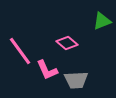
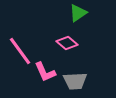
green triangle: moved 24 px left, 8 px up; rotated 12 degrees counterclockwise
pink L-shape: moved 2 px left, 2 px down
gray trapezoid: moved 1 px left, 1 px down
